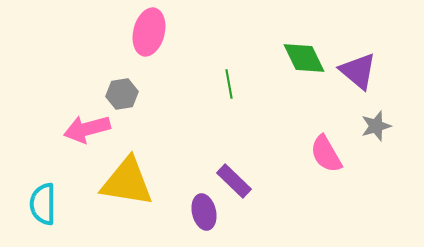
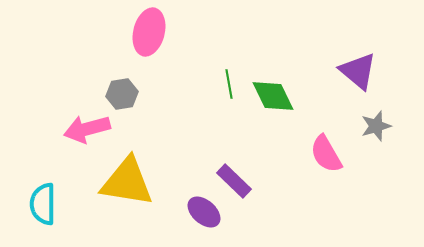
green diamond: moved 31 px left, 38 px down
purple ellipse: rotated 36 degrees counterclockwise
